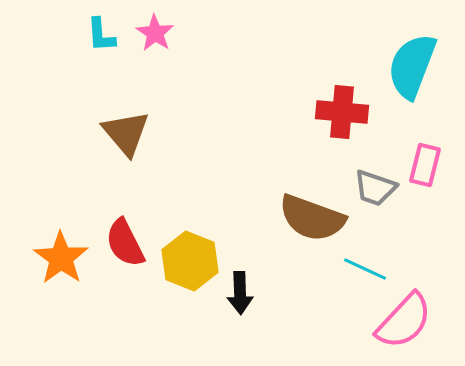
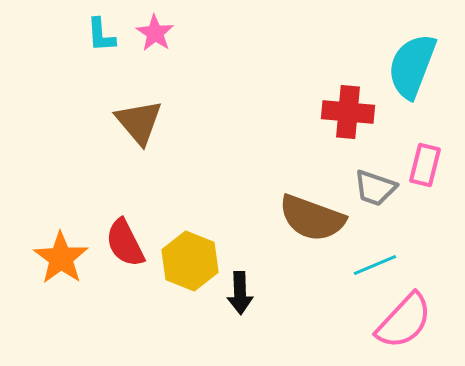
red cross: moved 6 px right
brown triangle: moved 13 px right, 11 px up
cyan line: moved 10 px right, 4 px up; rotated 48 degrees counterclockwise
